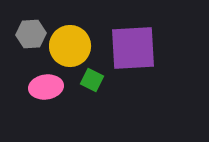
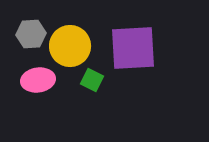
pink ellipse: moved 8 px left, 7 px up
